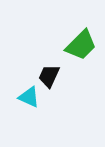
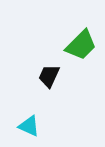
cyan triangle: moved 29 px down
